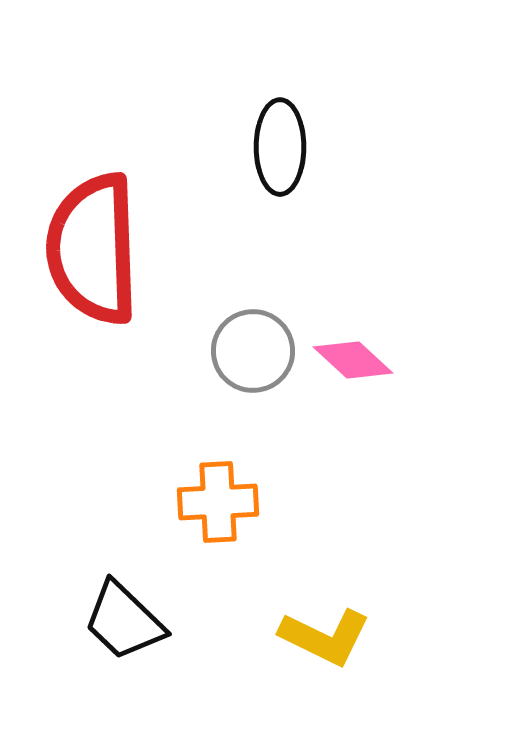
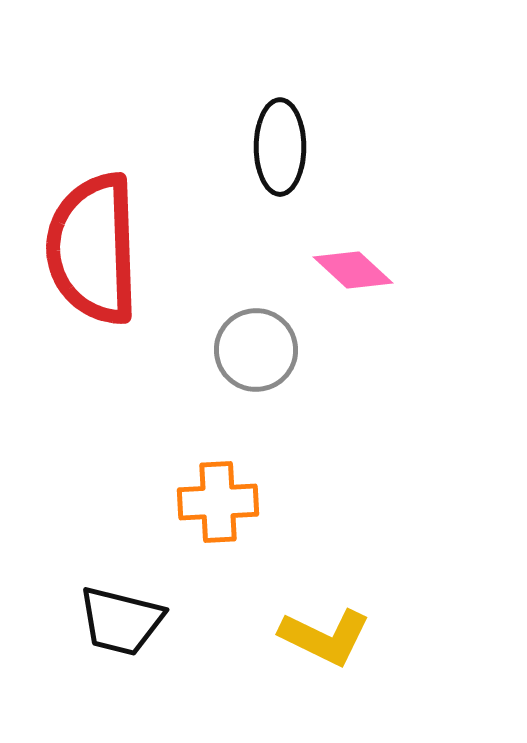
gray circle: moved 3 px right, 1 px up
pink diamond: moved 90 px up
black trapezoid: moved 3 px left; rotated 30 degrees counterclockwise
